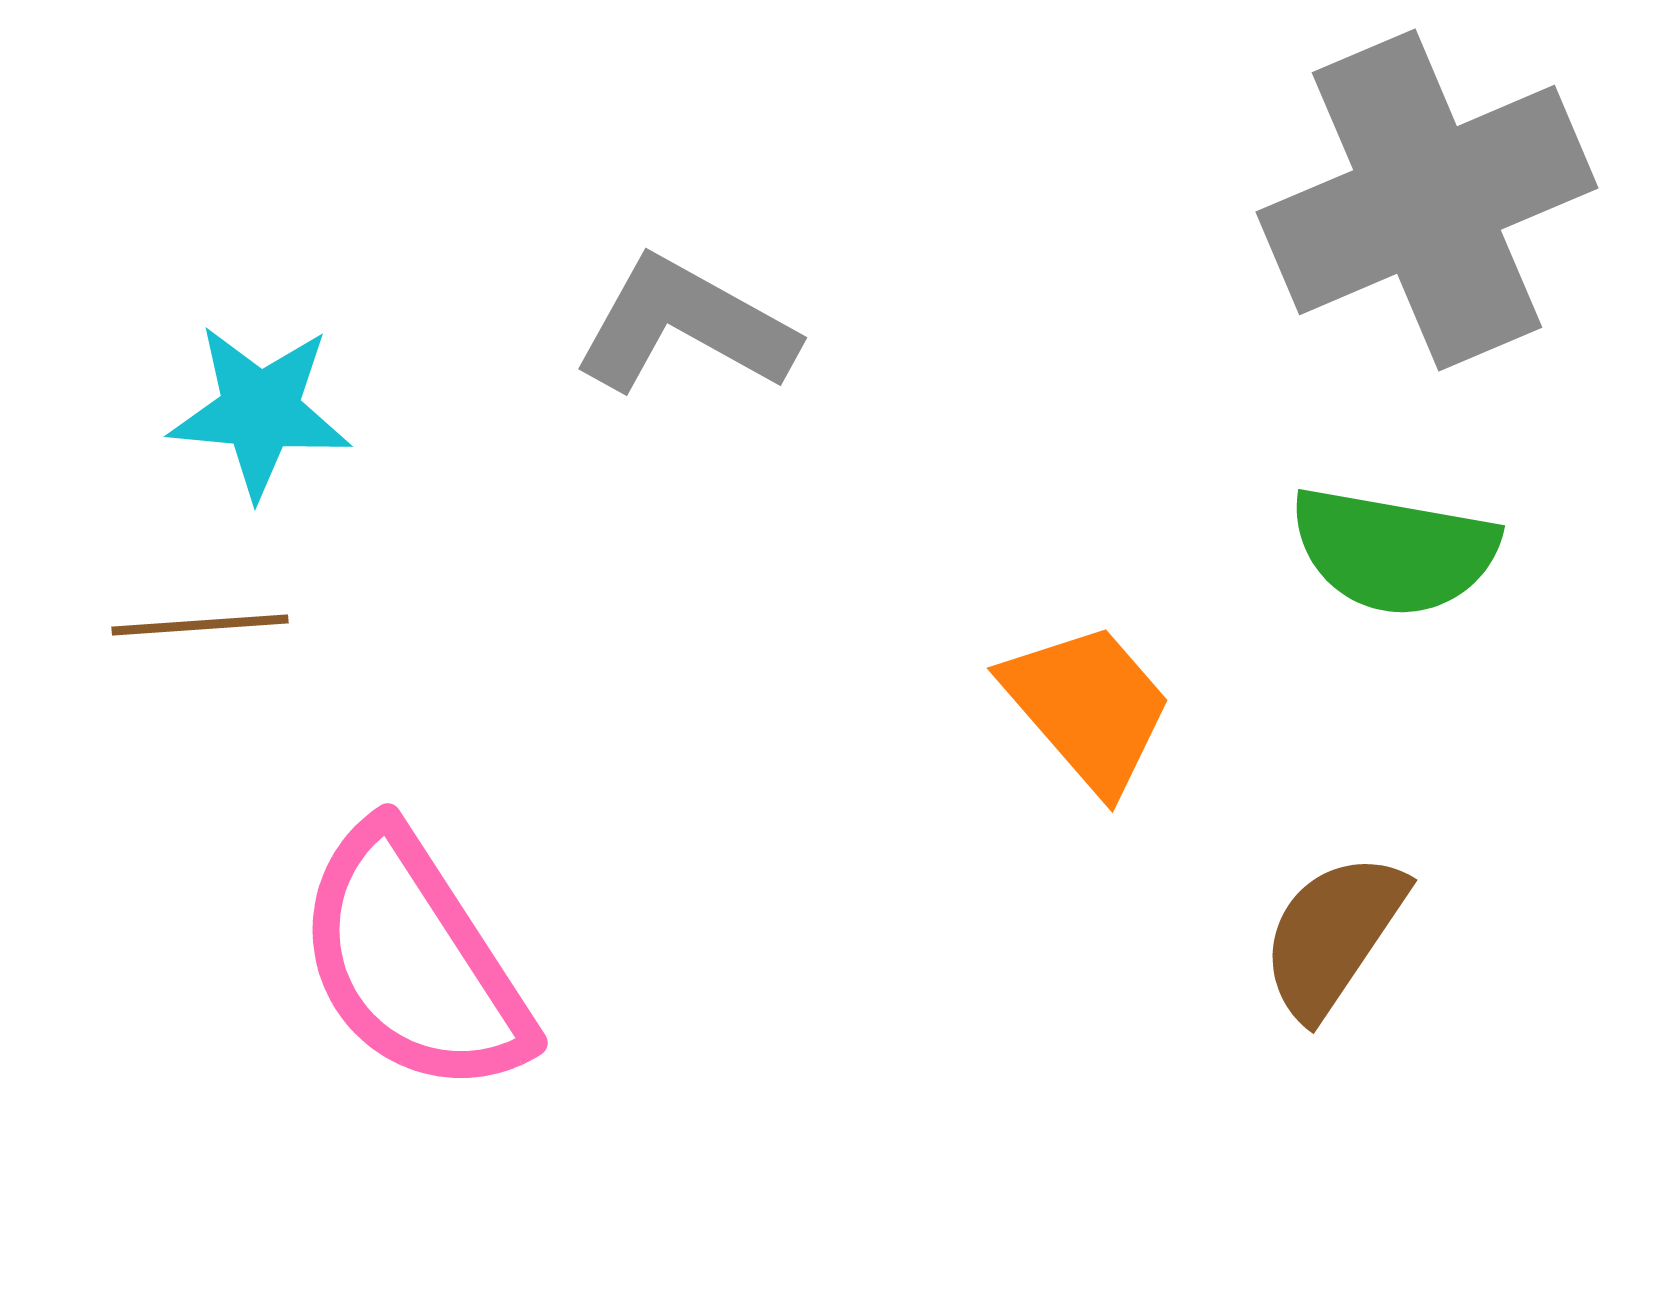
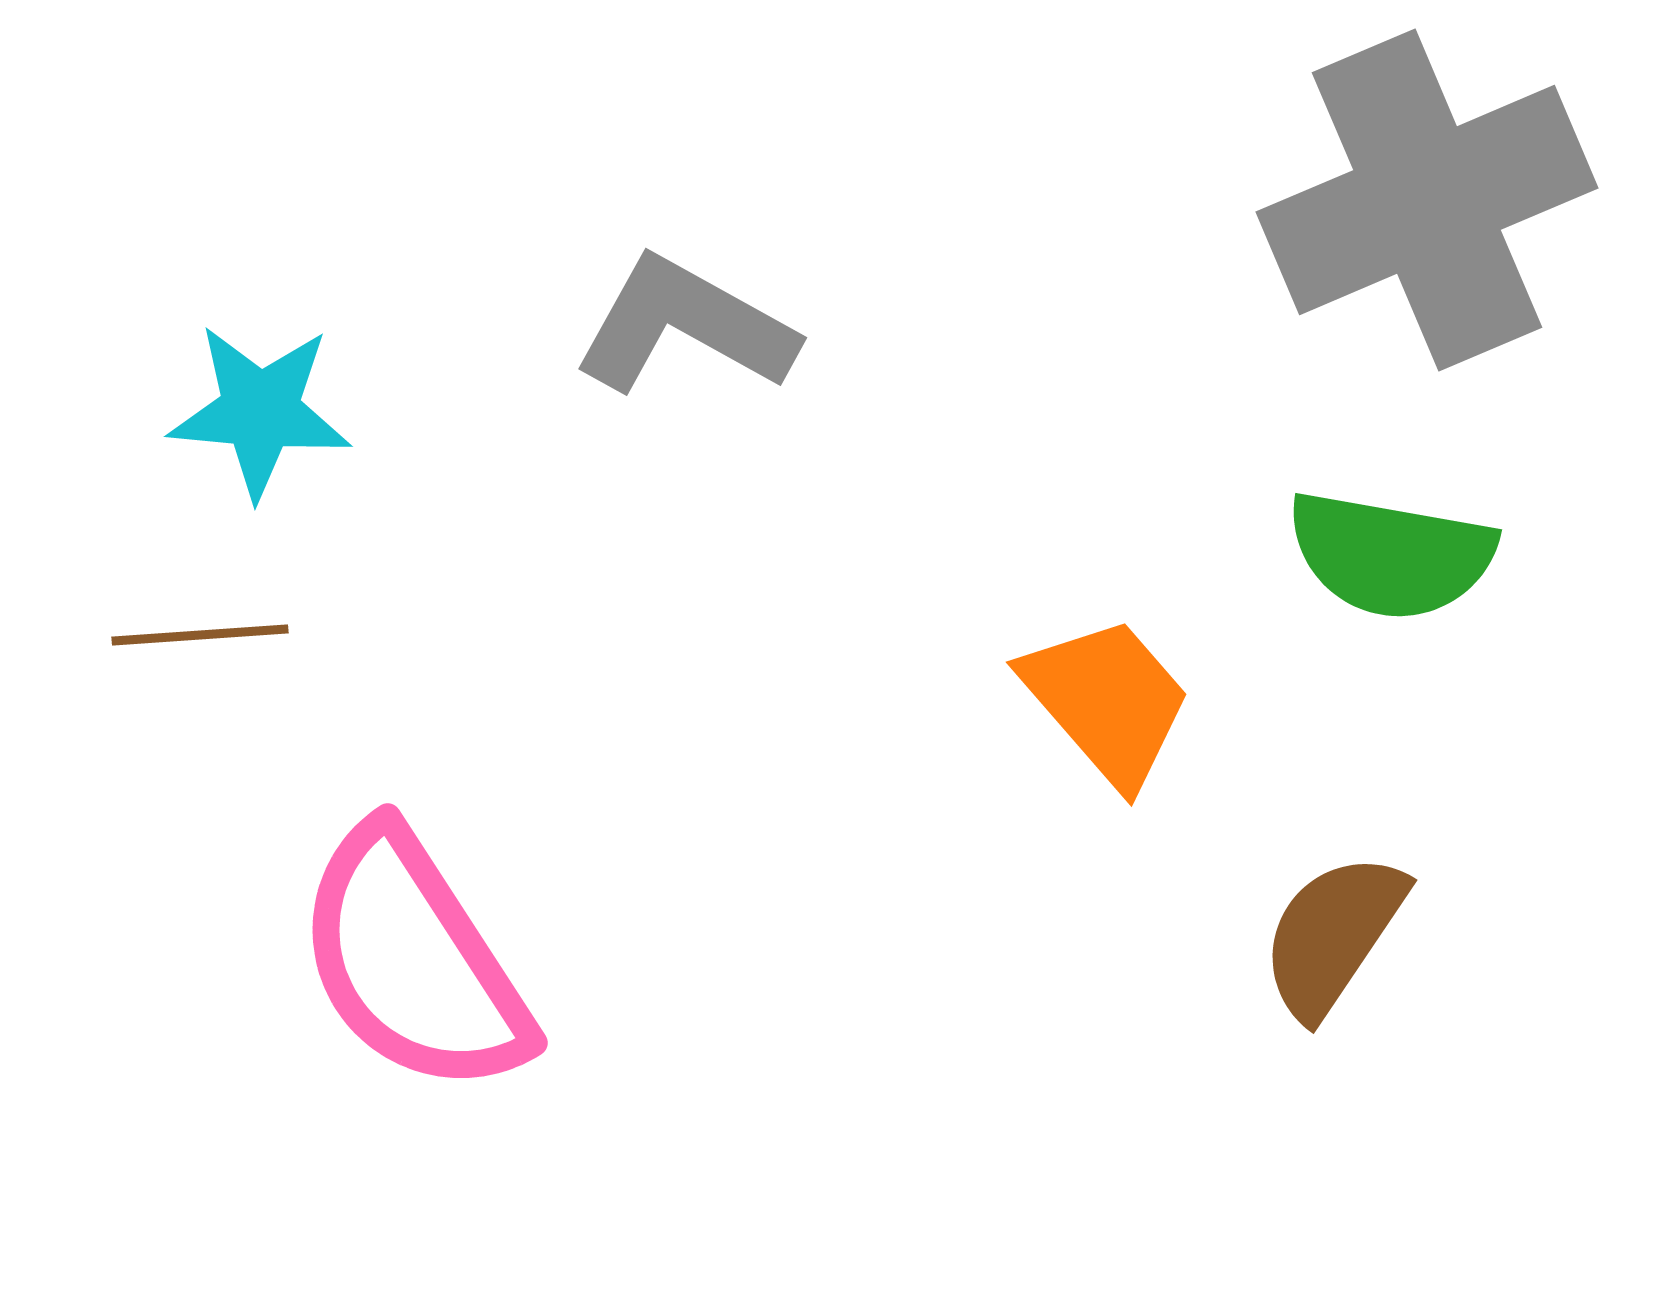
green semicircle: moved 3 px left, 4 px down
brown line: moved 10 px down
orange trapezoid: moved 19 px right, 6 px up
